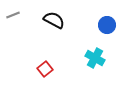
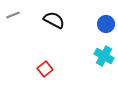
blue circle: moved 1 px left, 1 px up
cyan cross: moved 9 px right, 2 px up
